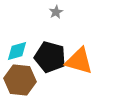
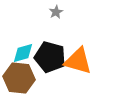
cyan diamond: moved 6 px right, 2 px down
orange triangle: moved 1 px left
brown hexagon: moved 1 px left, 2 px up
